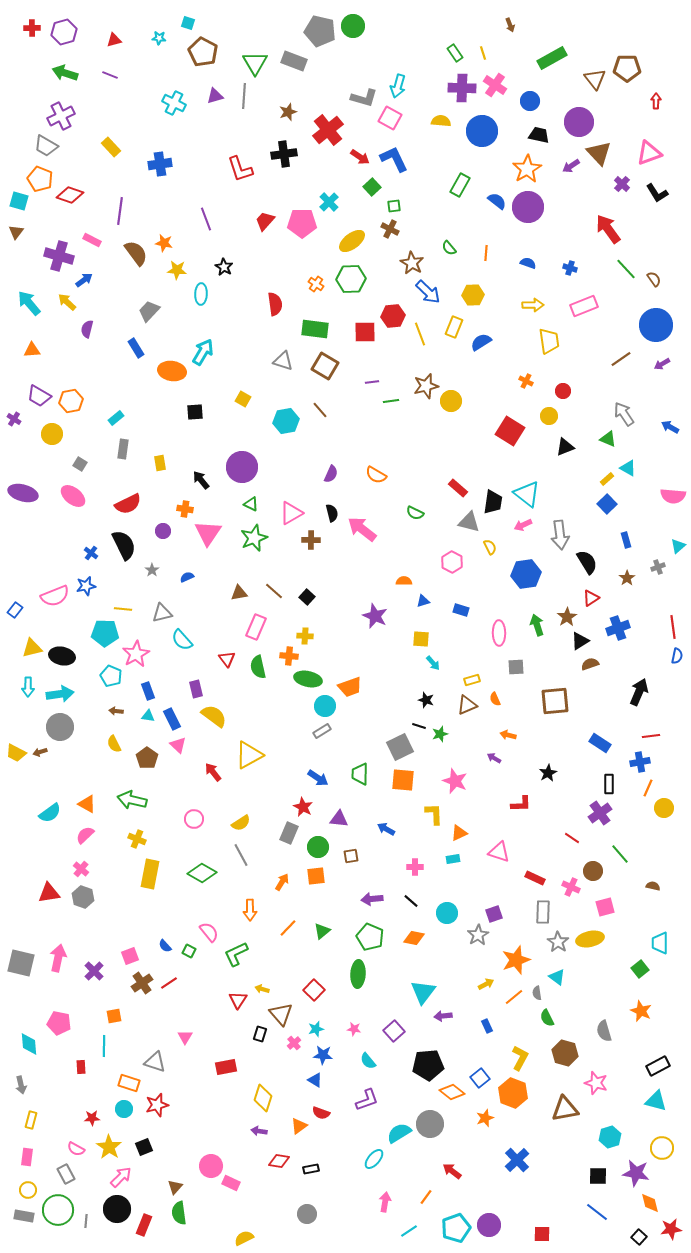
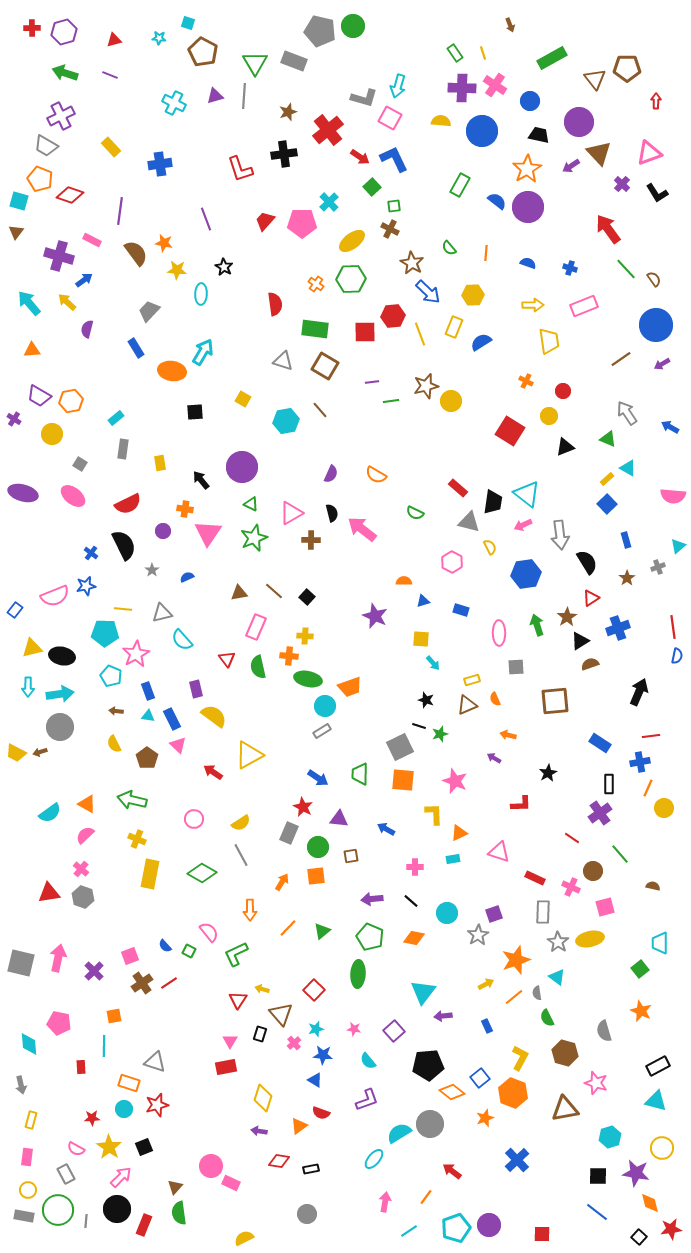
gray arrow at (624, 414): moved 3 px right, 1 px up
red arrow at (213, 772): rotated 18 degrees counterclockwise
pink triangle at (185, 1037): moved 45 px right, 4 px down
